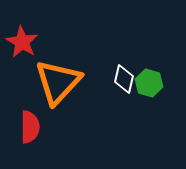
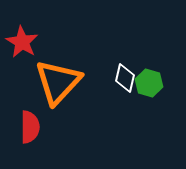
white diamond: moved 1 px right, 1 px up
